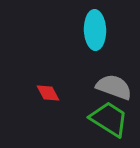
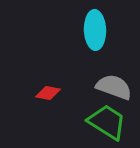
red diamond: rotated 50 degrees counterclockwise
green trapezoid: moved 2 px left, 3 px down
